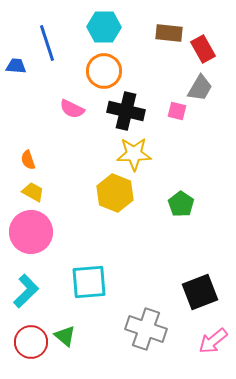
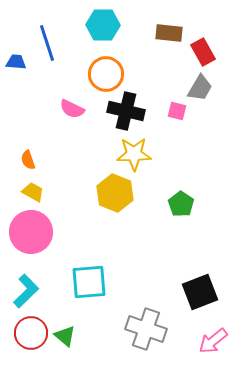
cyan hexagon: moved 1 px left, 2 px up
red rectangle: moved 3 px down
blue trapezoid: moved 4 px up
orange circle: moved 2 px right, 3 px down
red circle: moved 9 px up
